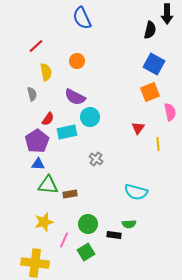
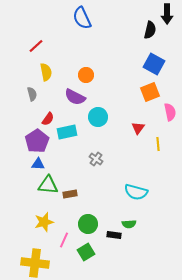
orange circle: moved 9 px right, 14 px down
cyan circle: moved 8 px right
